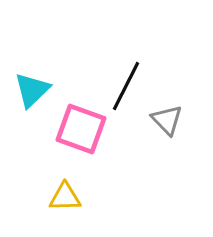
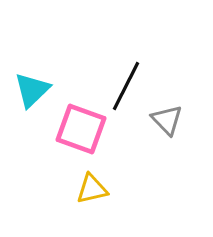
yellow triangle: moved 27 px right, 8 px up; rotated 12 degrees counterclockwise
